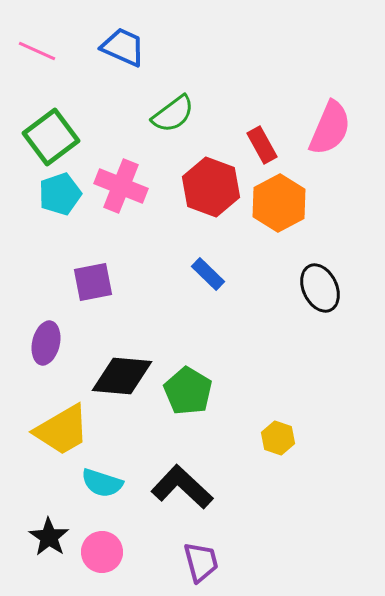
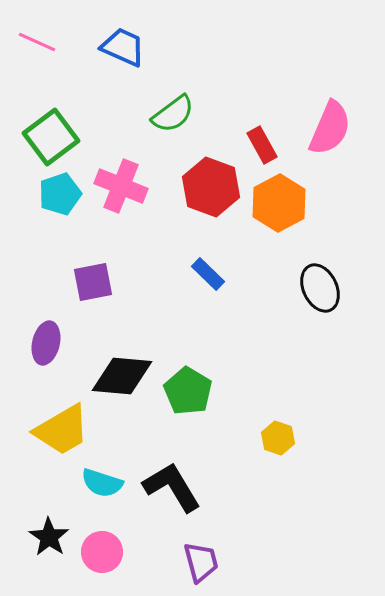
pink line: moved 9 px up
black L-shape: moved 10 px left; rotated 16 degrees clockwise
